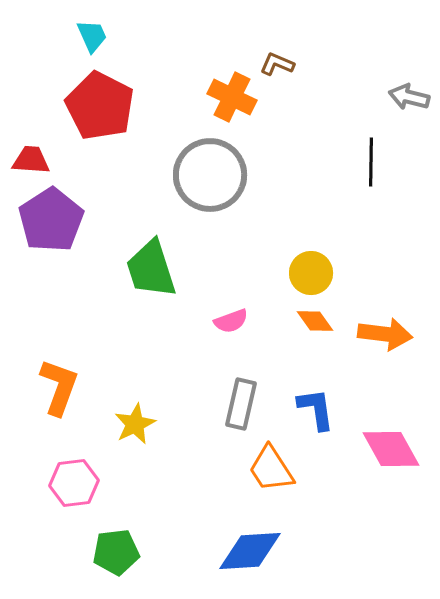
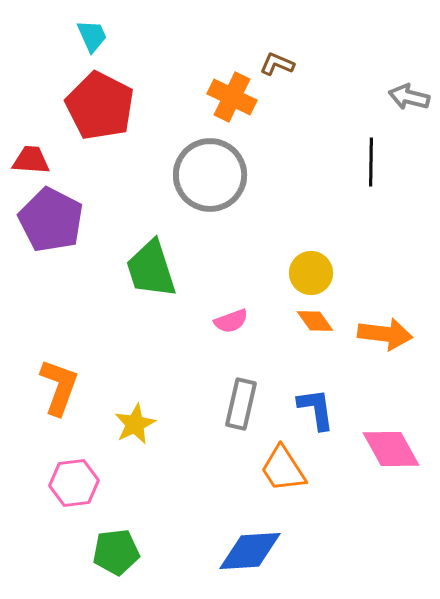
purple pentagon: rotated 12 degrees counterclockwise
orange trapezoid: moved 12 px right
